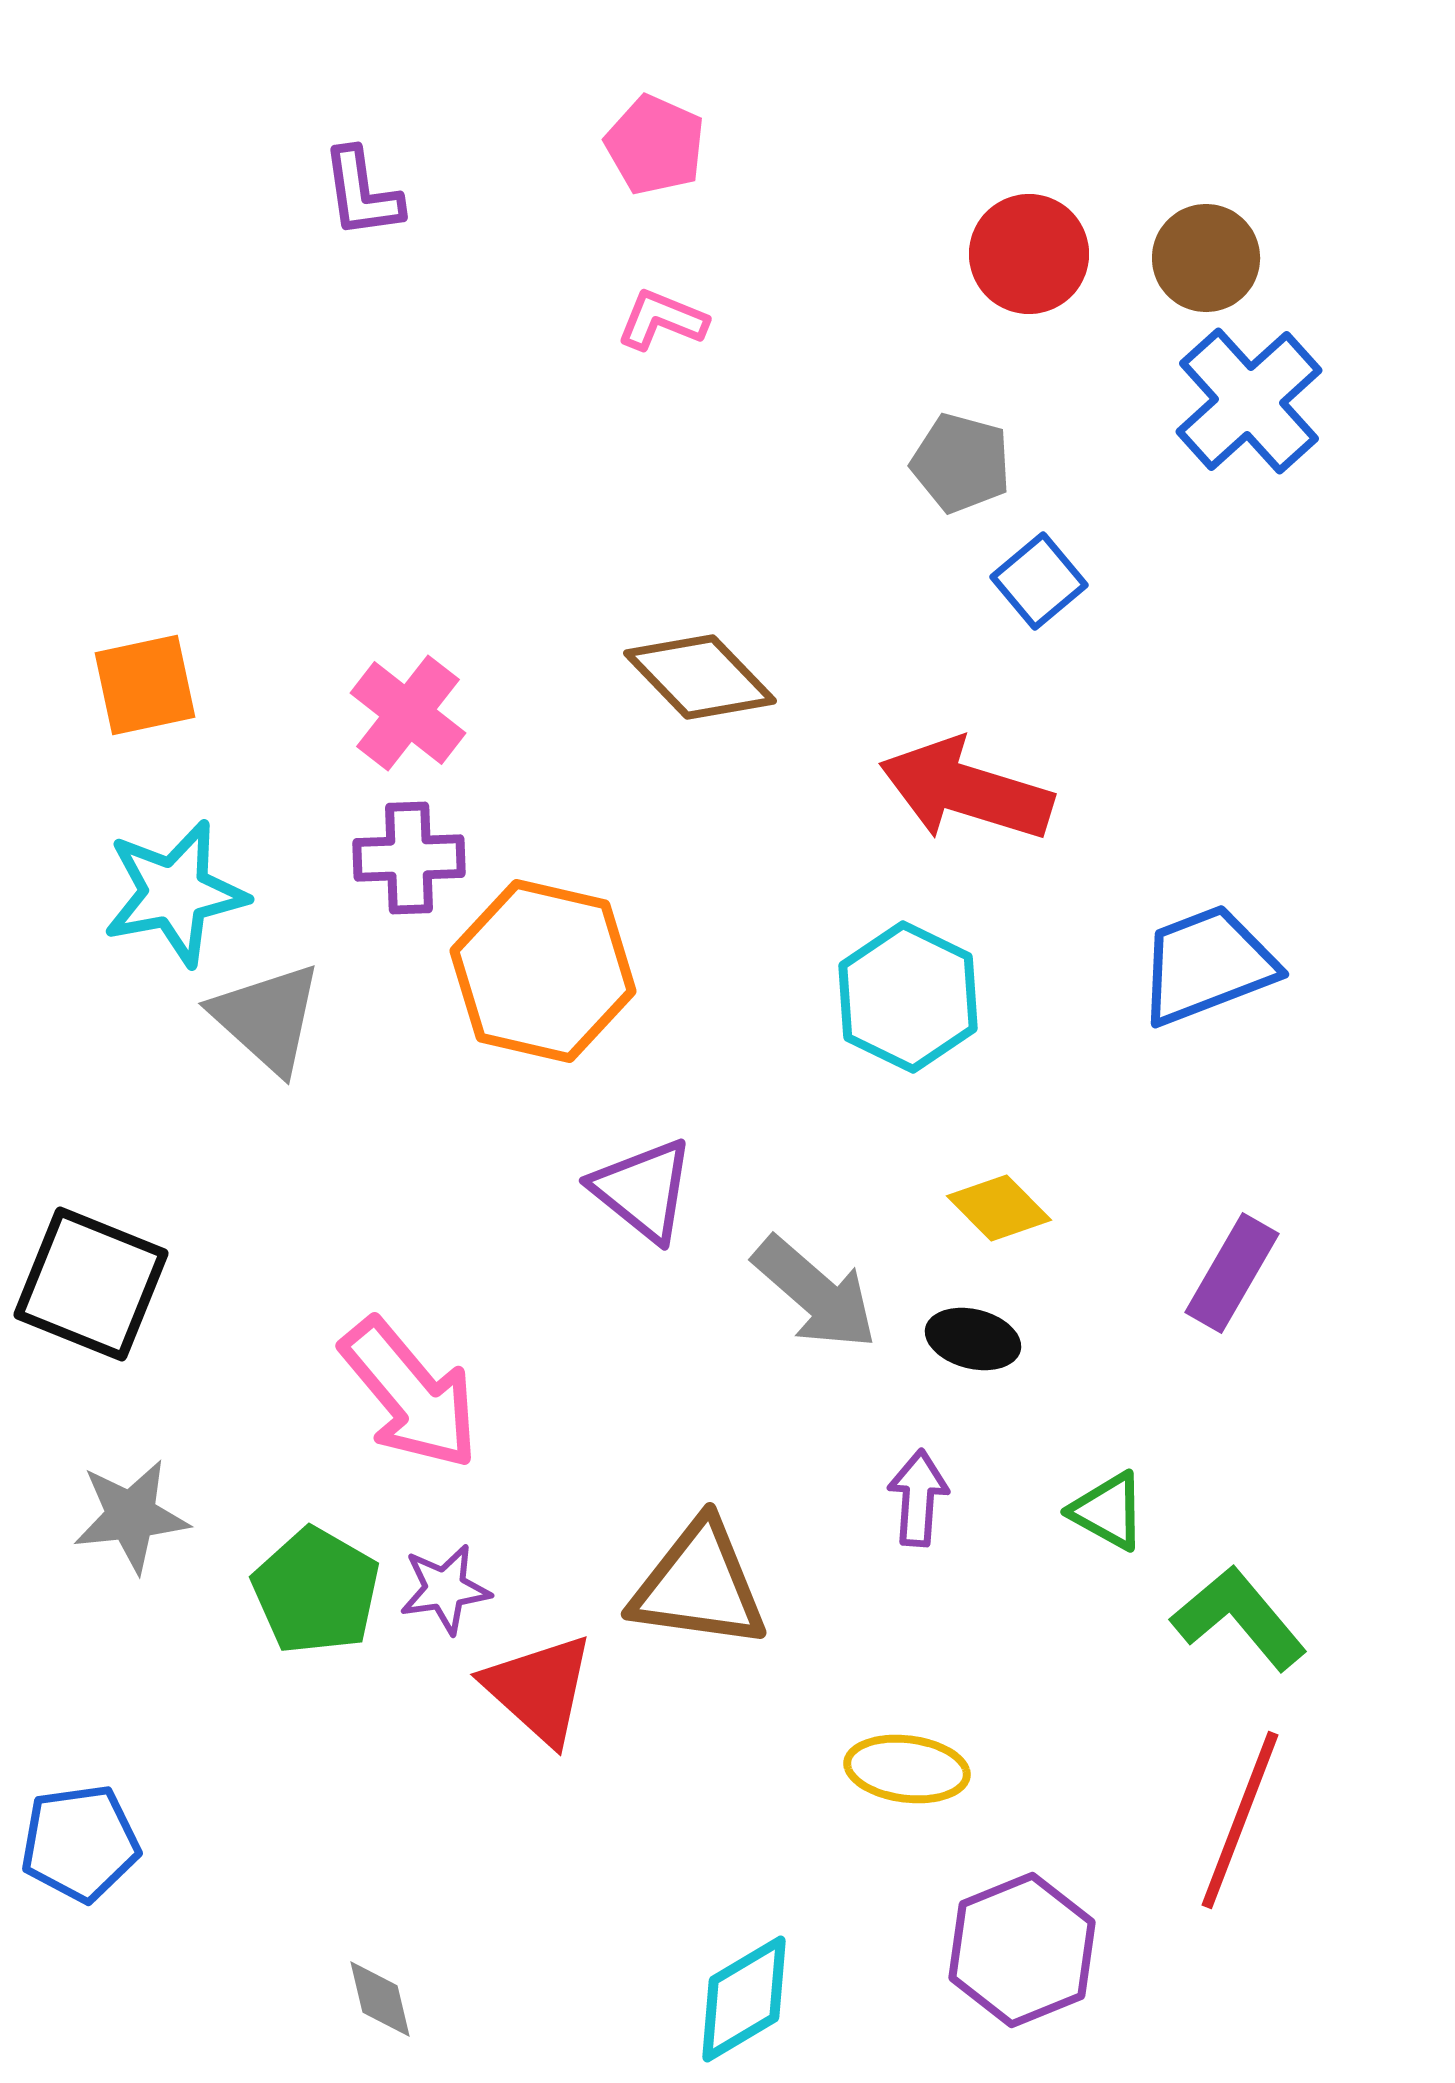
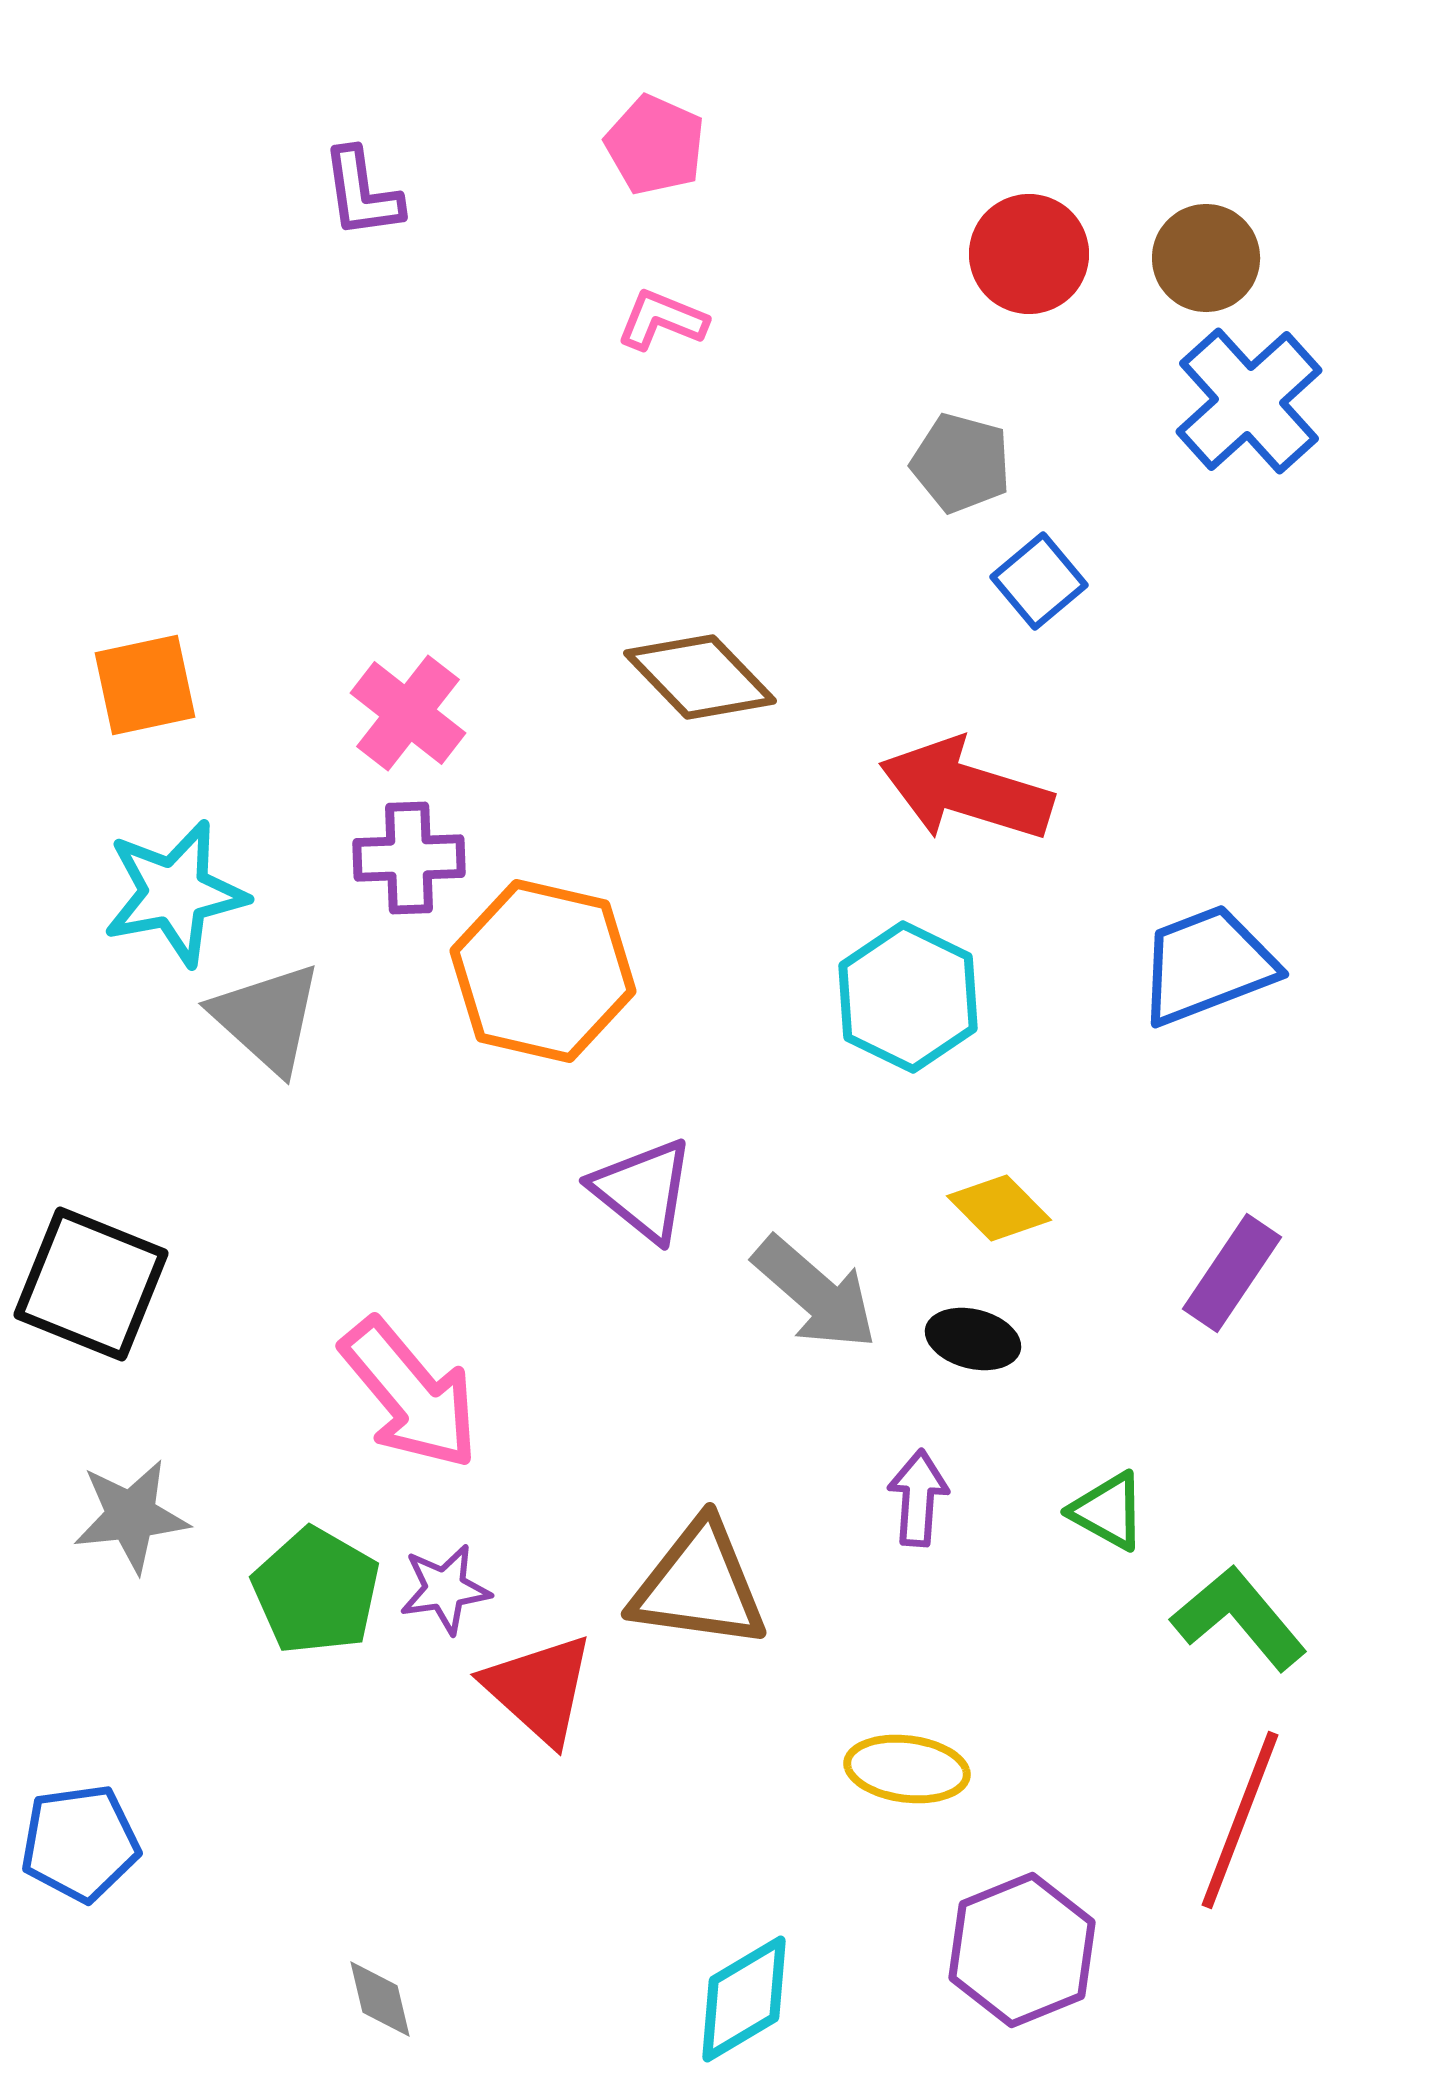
purple rectangle: rotated 4 degrees clockwise
